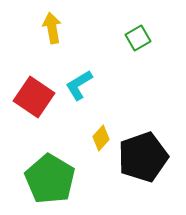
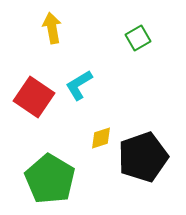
yellow diamond: rotated 30 degrees clockwise
